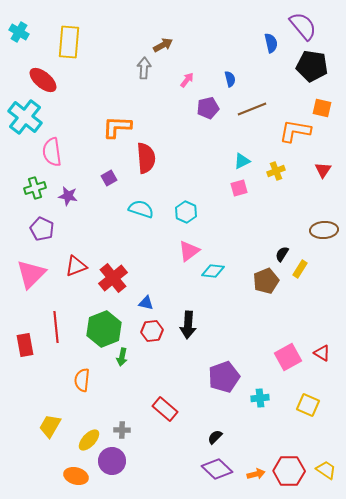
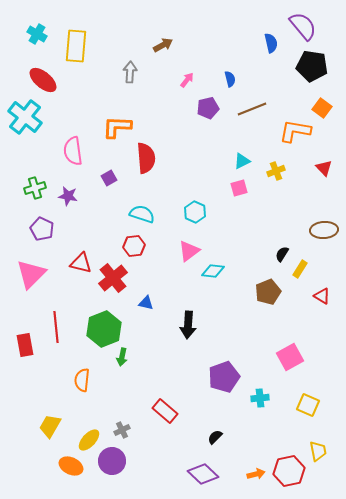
cyan cross at (19, 32): moved 18 px right, 2 px down
yellow rectangle at (69, 42): moved 7 px right, 4 px down
gray arrow at (144, 68): moved 14 px left, 4 px down
orange square at (322, 108): rotated 24 degrees clockwise
pink semicircle at (52, 152): moved 21 px right, 1 px up
red triangle at (323, 170): moved 1 px right, 2 px up; rotated 18 degrees counterclockwise
cyan semicircle at (141, 209): moved 1 px right, 5 px down
cyan hexagon at (186, 212): moved 9 px right
red triangle at (76, 266): moved 5 px right, 3 px up; rotated 35 degrees clockwise
brown pentagon at (266, 281): moved 2 px right, 11 px down
red hexagon at (152, 331): moved 18 px left, 85 px up
red triangle at (322, 353): moved 57 px up
pink square at (288, 357): moved 2 px right
red rectangle at (165, 409): moved 2 px down
gray cross at (122, 430): rotated 28 degrees counterclockwise
purple diamond at (217, 469): moved 14 px left, 5 px down
yellow trapezoid at (326, 470): moved 8 px left, 19 px up; rotated 45 degrees clockwise
red hexagon at (289, 471): rotated 12 degrees counterclockwise
orange ellipse at (76, 476): moved 5 px left, 10 px up; rotated 10 degrees clockwise
